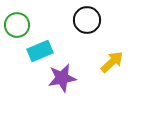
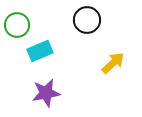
yellow arrow: moved 1 px right, 1 px down
purple star: moved 16 px left, 15 px down
